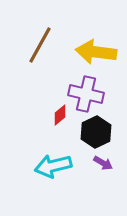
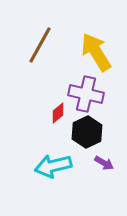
yellow arrow: rotated 51 degrees clockwise
red diamond: moved 2 px left, 2 px up
black hexagon: moved 9 px left
purple arrow: moved 1 px right
